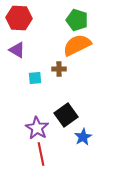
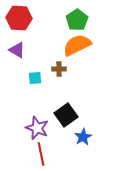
green pentagon: rotated 20 degrees clockwise
purple star: rotated 10 degrees counterclockwise
